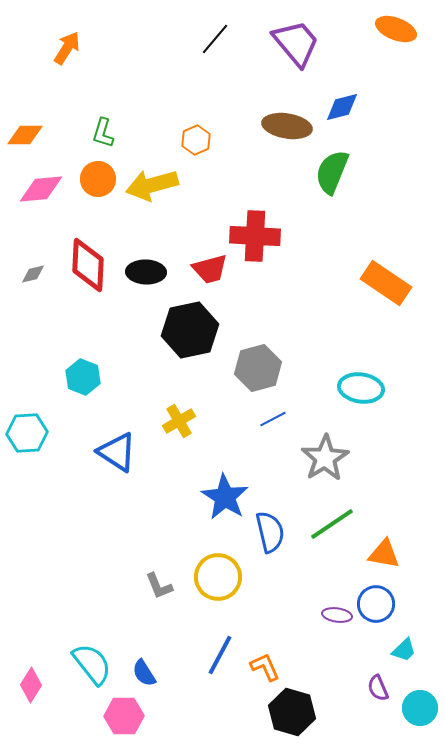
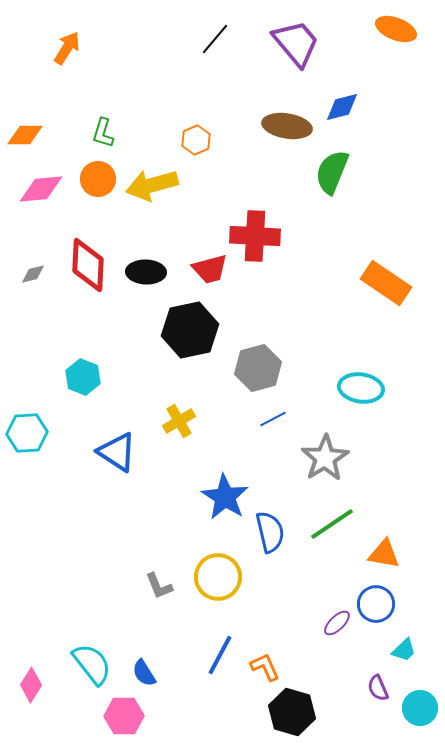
purple ellipse at (337, 615): moved 8 px down; rotated 52 degrees counterclockwise
